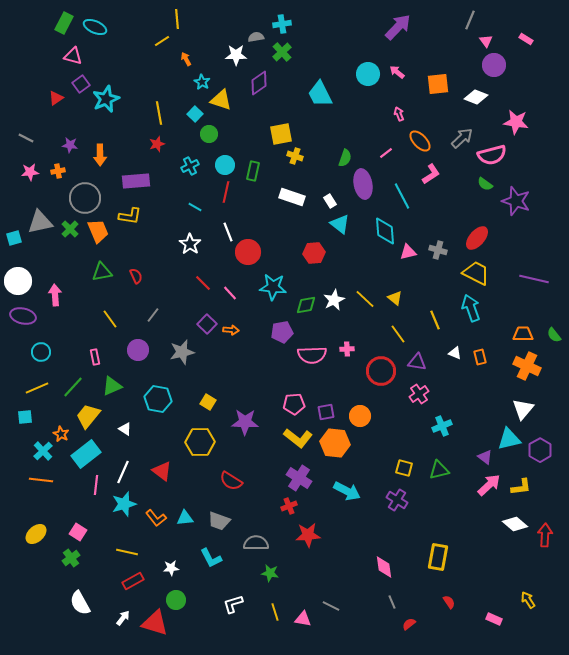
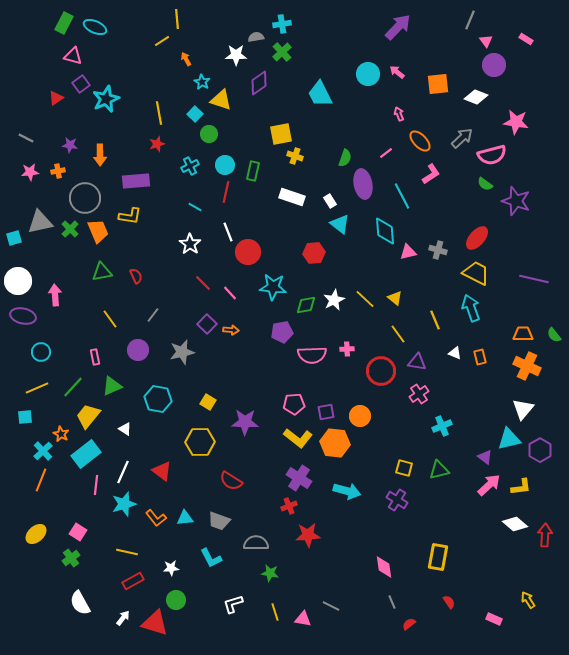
orange line at (41, 480): rotated 75 degrees counterclockwise
cyan arrow at (347, 491): rotated 12 degrees counterclockwise
